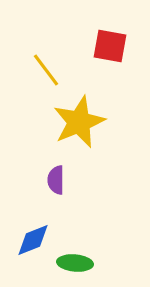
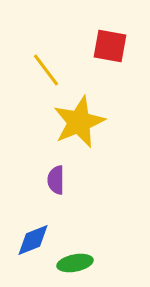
green ellipse: rotated 16 degrees counterclockwise
